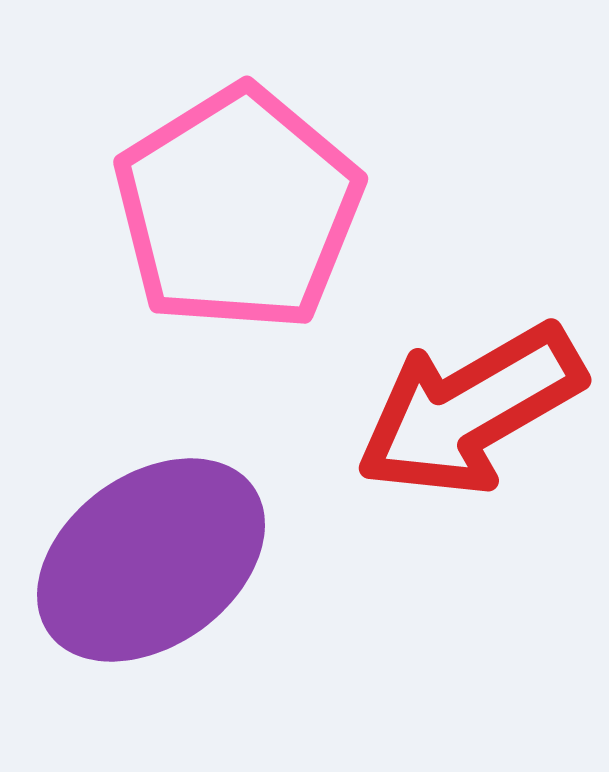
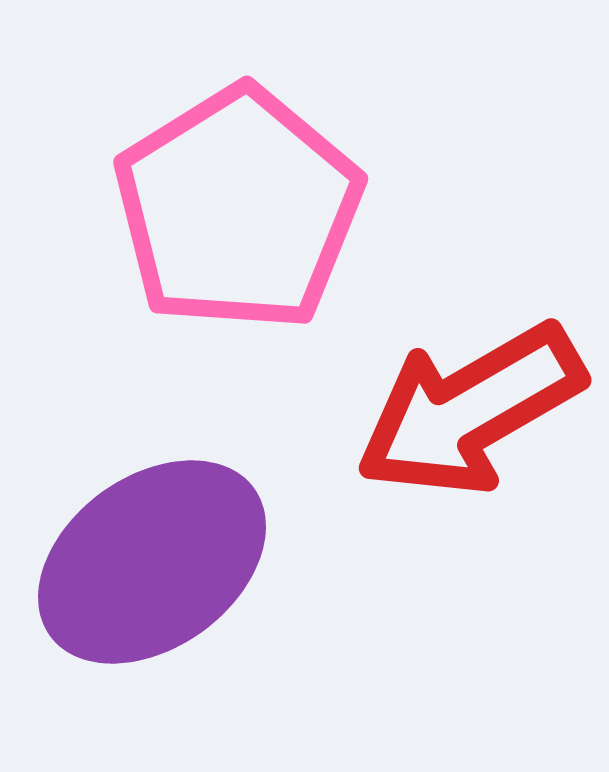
purple ellipse: moved 1 px right, 2 px down
